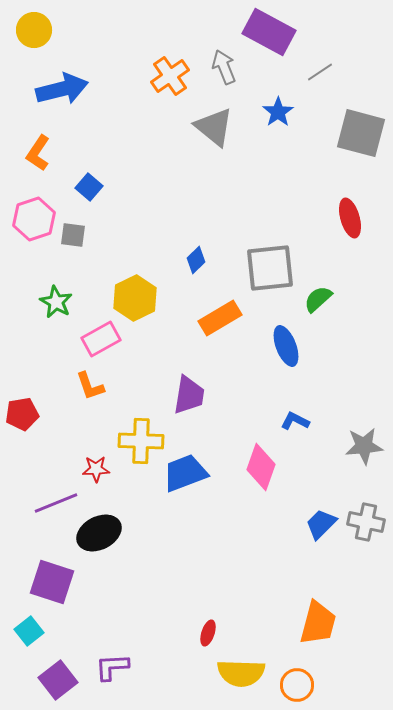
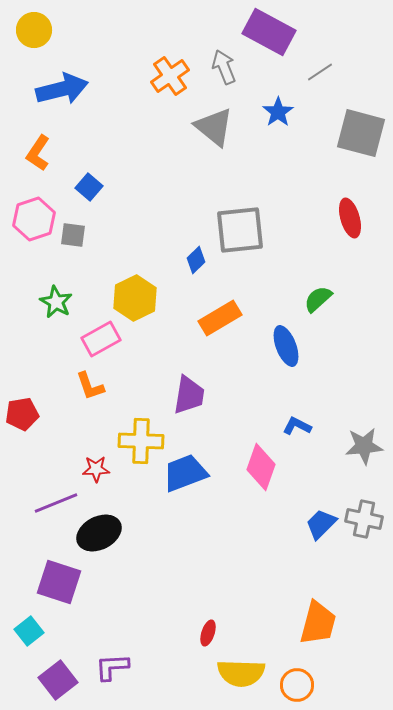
gray square at (270, 268): moved 30 px left, 38 px up
blue L-shape at (295, 421): moved 2 px right, 5 px down
gray cross at (366, 522): moved 2 px left, 3 px up
purple square at (52, 582): moved 7 px right
